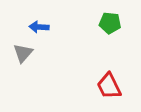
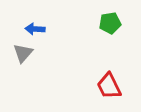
green pentagon: rotated 15 degrees counterclockwise
blue arrow: moved 4 px left, 2 px down
